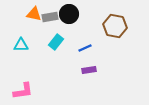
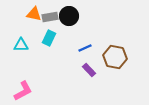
black circle: moved 2 px down
brown hexagon: moved 31 px down
cyan rectangle: moved 7 px left, 4 px up; rotated 14 degrees counterclockwise
purple rectangle: rotated 56 degrees clockwise
pink L-shape: rotated 20 degrees counterclockwise
